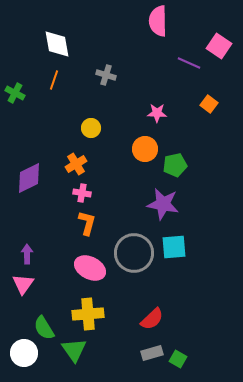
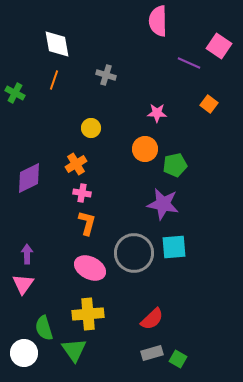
green semicircle: rotated 15 degrees clockwise
